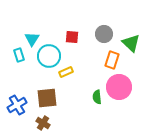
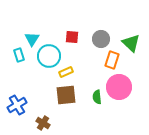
gray circle: moved 3 px left, 5 px down
brown square: moved 19 px right, 3 px up
